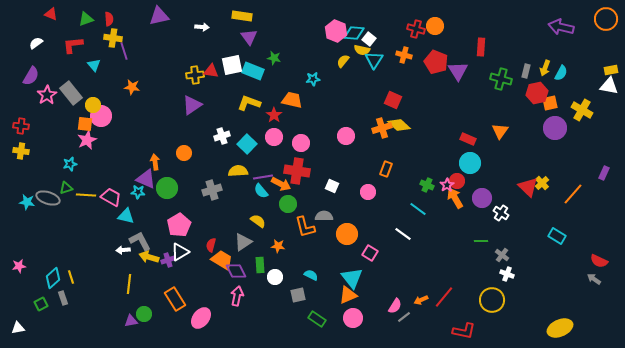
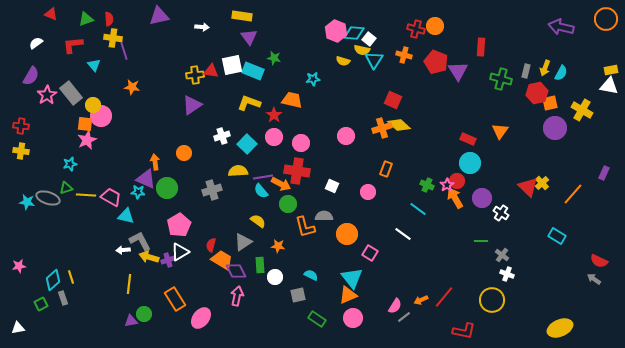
yellow semicircle at (343, 61): rotated 112 degrees counterclockwise
cyan diamond at (53, 278): moved 2 px down
